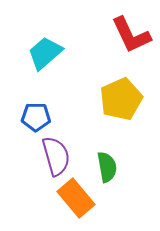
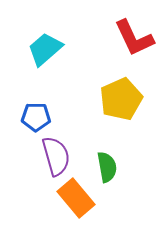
red L-shape: moved 3 px right, 3 px down
cyan trapezoid: moved 4 px up
